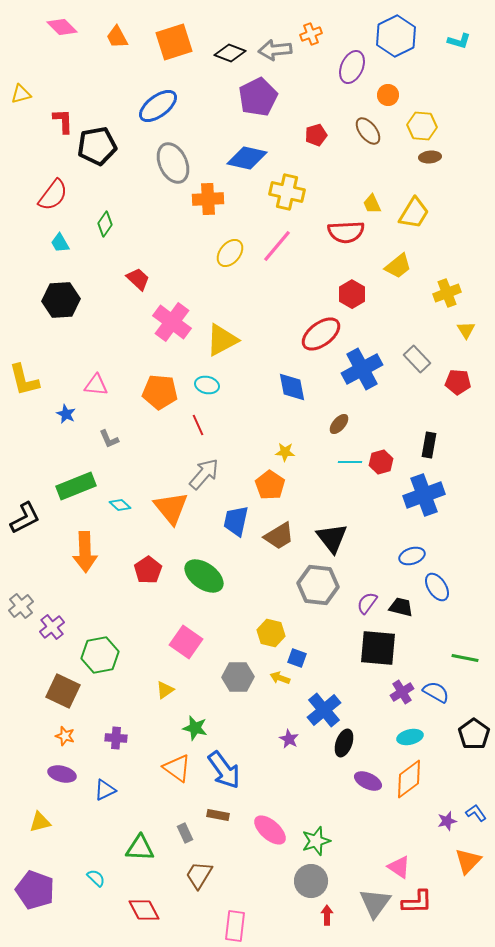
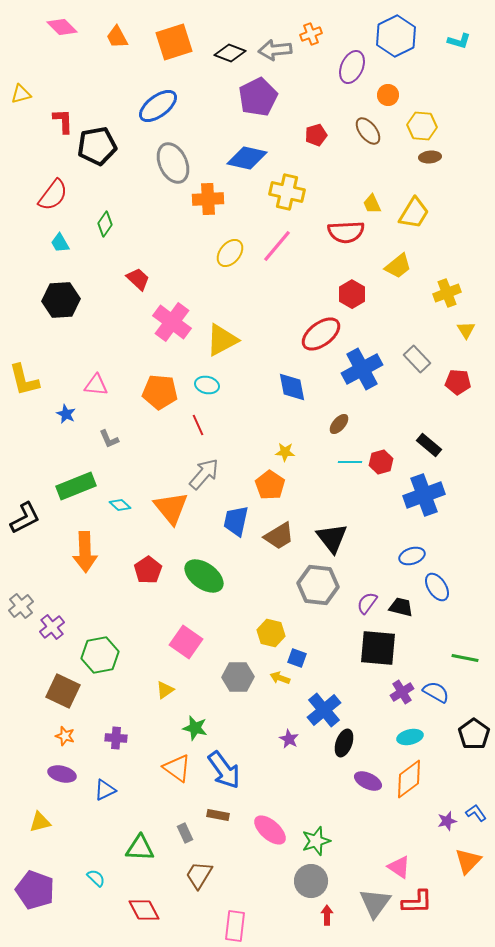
black rectangle at (429, 445): rotated 60 degrees counterclockwise
